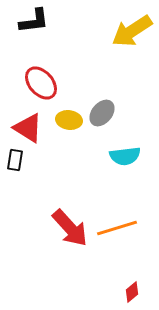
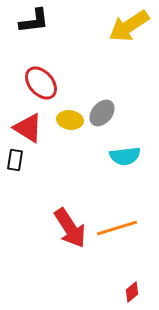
yellow arrow: moved 3 px left, 5 px up
yellow ellipse: moved 1 px right
red arrow: rotated 9 degrees clockwise
